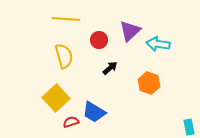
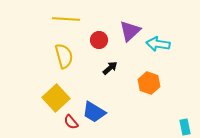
red semicircle: rotated 112 degrees counterclockwise
cyan rectangle: moved 4 px left
